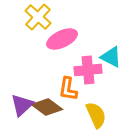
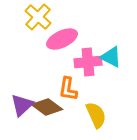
pink cross: moved 8 px up
